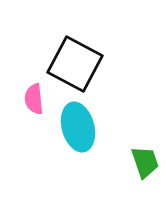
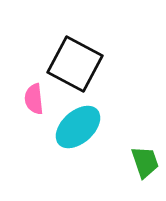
cyan ellipse: rotated 63 degrees clockwise
